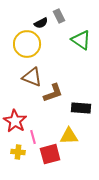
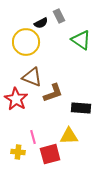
yellow circle: moved 1 px left, 2 px up
red star: moved 1 px right, 22 px up
